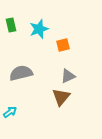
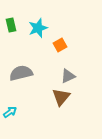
cyan star: moved 1 px left, 1 px up
orange square: moved 3 px left; rotated 16 degrees counterclockwise
